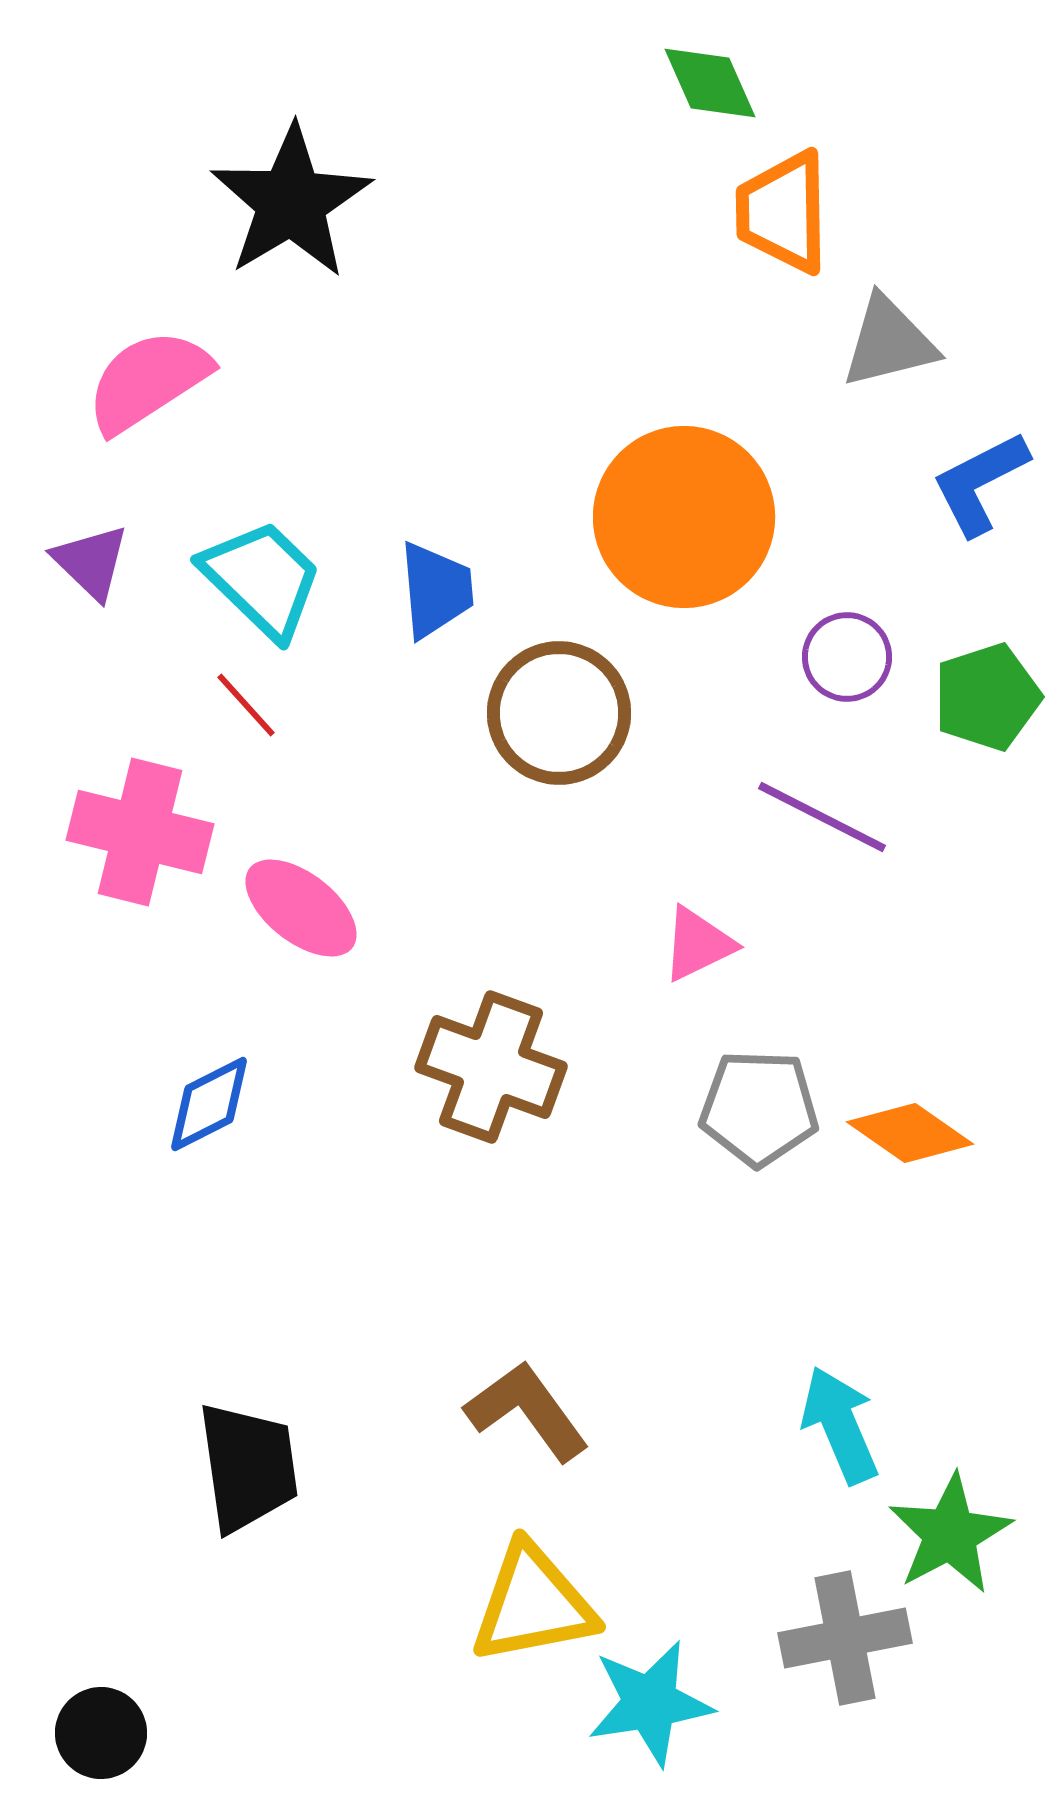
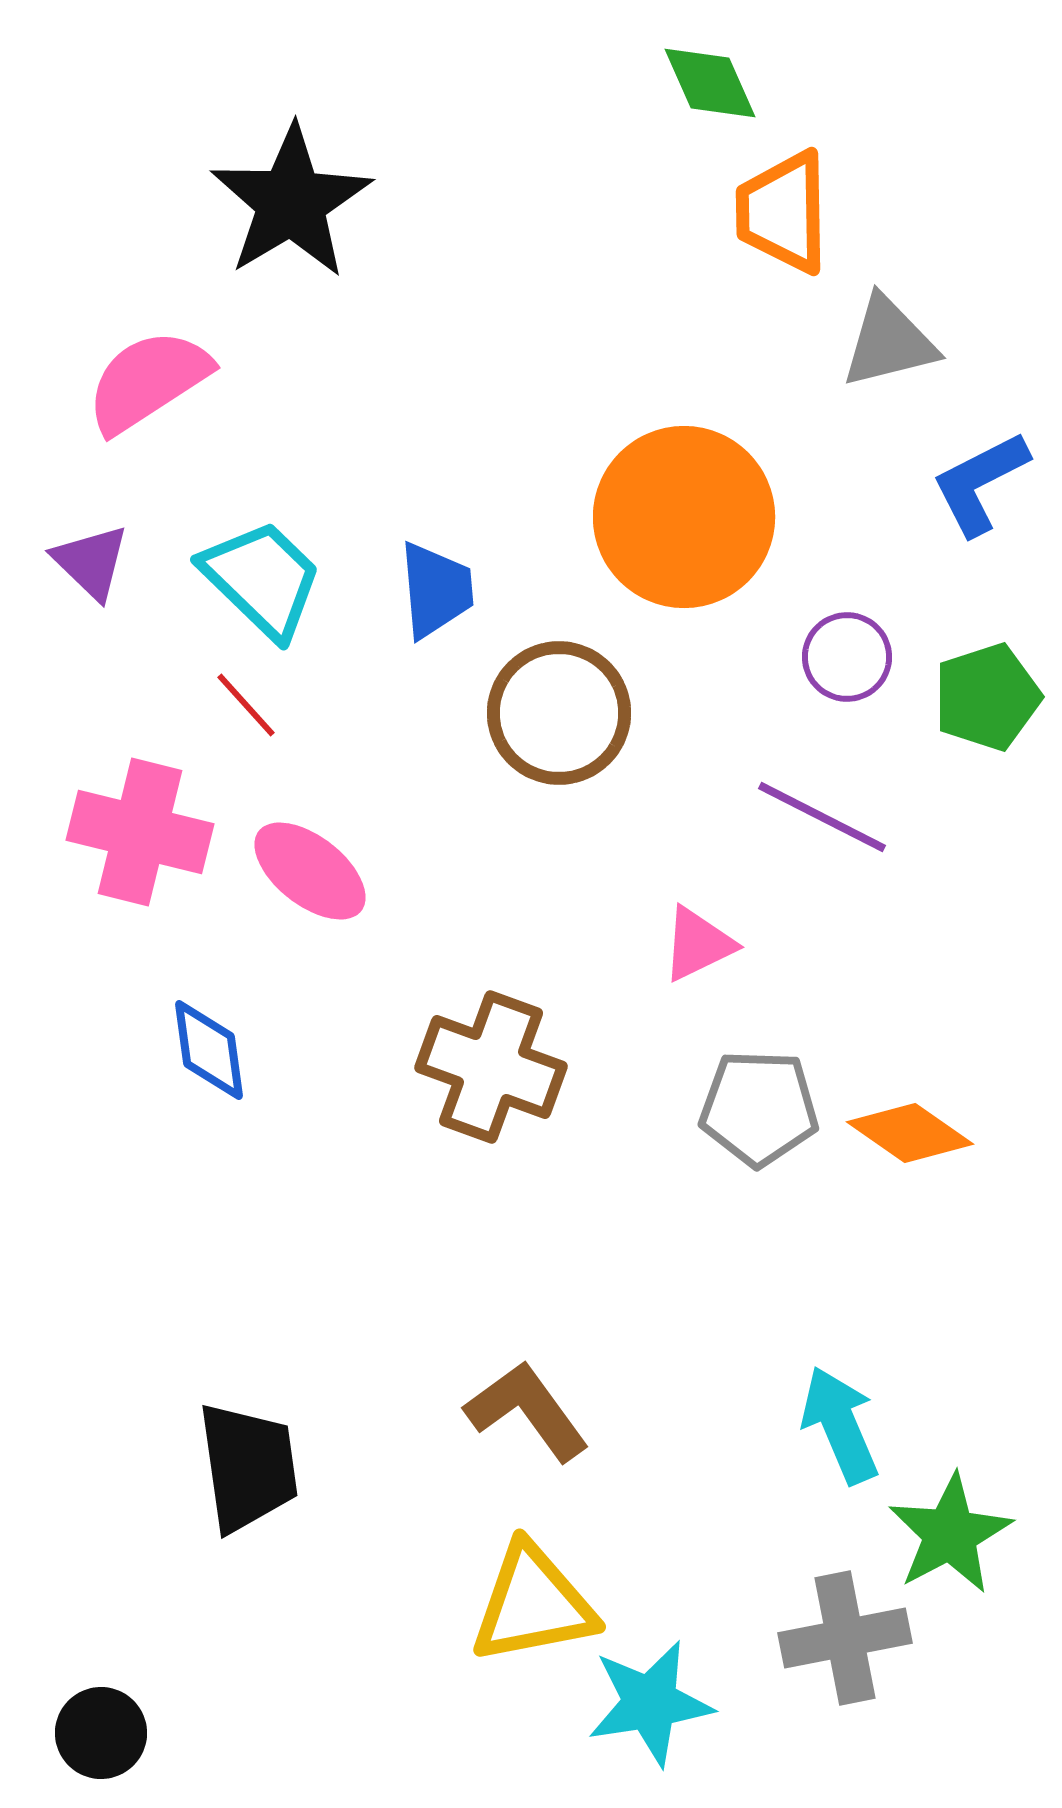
pink ellipse: moved 9 px right, 37 px up
blue diamond: moved 54 px up; rotated 71 degrees counterclockwise
